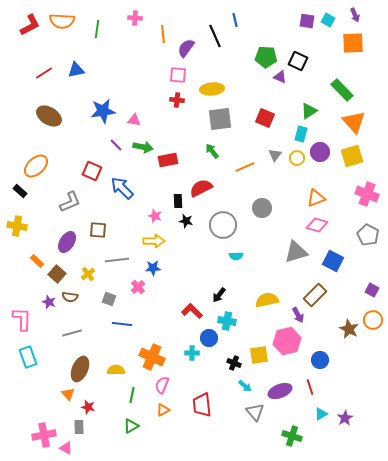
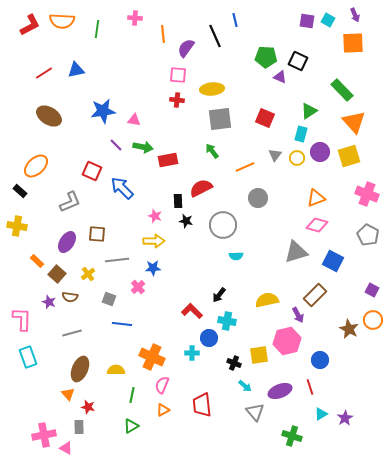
yellow square at (352, 156): moved 3 px left
gray circle at (262, 208): moved 4 px left, 10 px up
brown square at (98, 230): moved 1 px left, 4 px down
